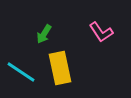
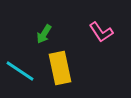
cyan line: moved 1 px left, 1 px up
